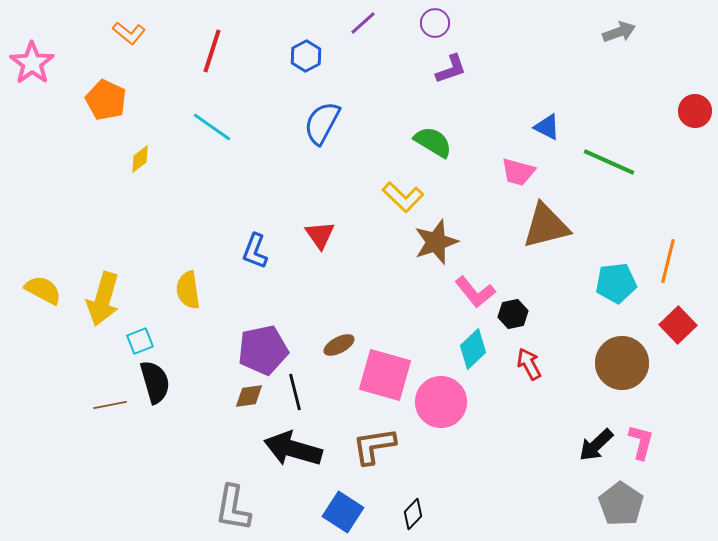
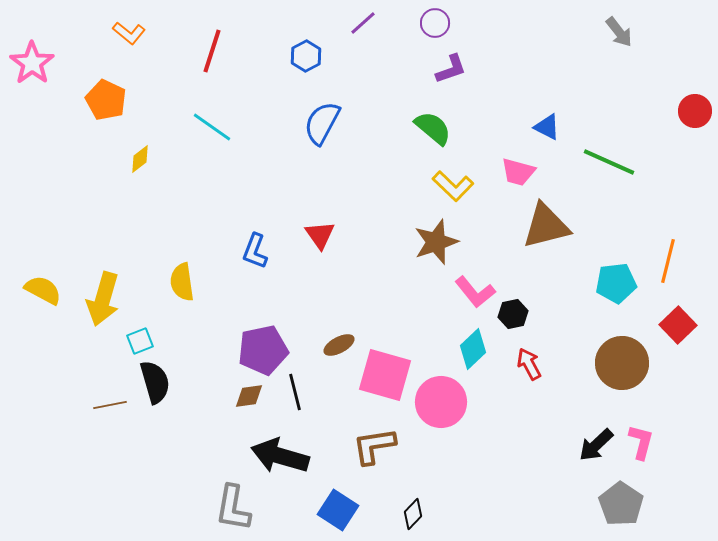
gray arrow at (619, 32): rotated 72 degrees clockwise
green semicircle at (433, 142): moved 14 px up; rotated 9 degrees clockwise
yellow L-shape at (403, 197): moved 50 px right, 11 px up
yellow semicircle at (188, 290): moved 6 px left, 8 px up
black arrow at (293, 449): moved 13 px left, 7 px down
blue square at (343, 512): moved 5 px left, 2 px up
